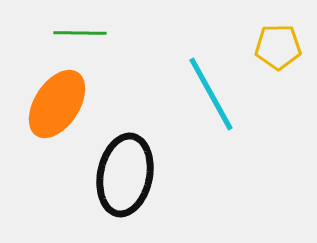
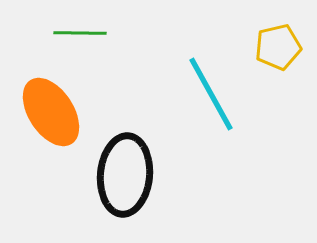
yellow pentagon: rotated 12 degrees counterclockwise
orange ellipse: moved 6 px left, 8 px down; rotated 66 degrees counterclockwise
black ellipse: rotated 6 degrees counterclockwise
